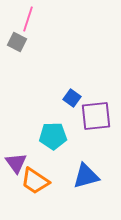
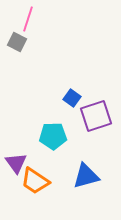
purple square: rotated 12 degrees counterclockwise
